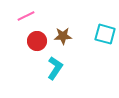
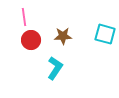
pink line: moved 2 px left, 1 px down; rotated 72 degrees counterclockwise
red circle: moved 6 px left, 1 px up
